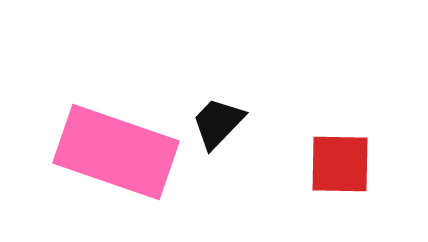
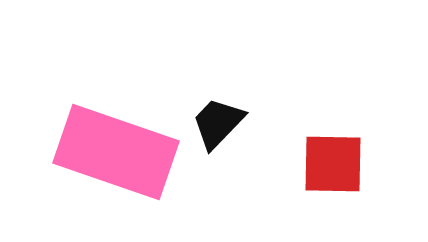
red square: moved 7 px left
